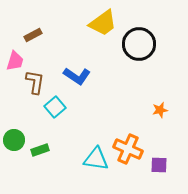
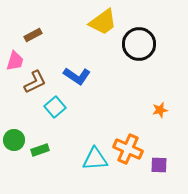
yellow trapezoid: moved 1 px up
brown L-shape: rotated 55 degrees clockwise
cyan triangle: moved 1 px left; rotated 12 degrees counterclockwise
